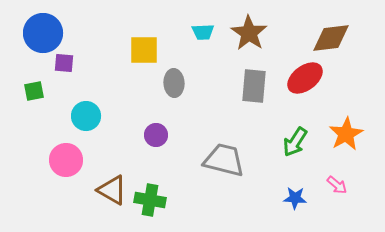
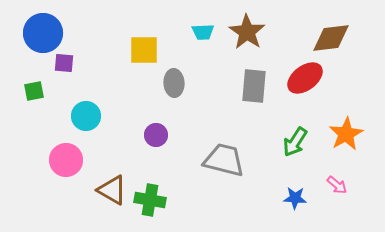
brown star: moved 2 px left, 1 px up
